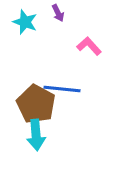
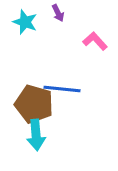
pink L-shape: moved 6 px right, 5 px up
brown pentagon: moved 2 px left; rotated 12 degrees counterclockwise
